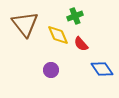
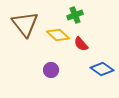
green cross: moved 1 px up
yellow diamond: rotated 25 degrees counterclockwise
blue diamond: rotated 20 degrees counterclockwise
